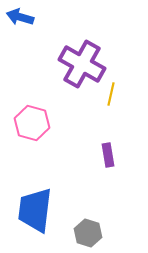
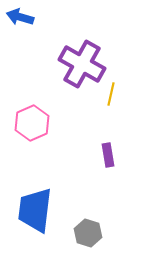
pink hexagon: rotated 20 degrees clockwise
